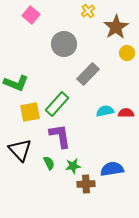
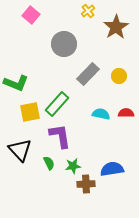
yellow circle: moved 8 px left, 23 px down
cyan semicircle: moved 4 px left, 3 px down; rotated 24 degrees clockwise
